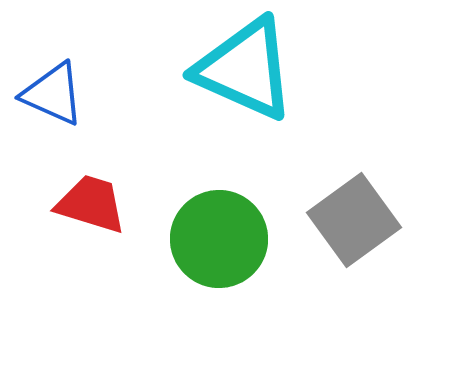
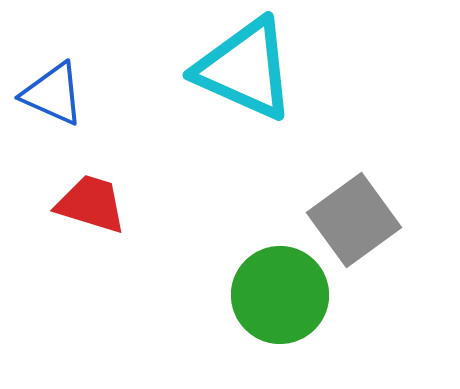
green circle: moved 61 px right, 56 px down
